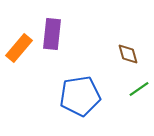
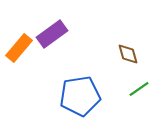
purple rectangle: rotated 48 degrees clockwise
